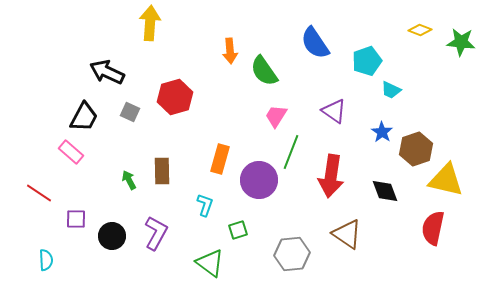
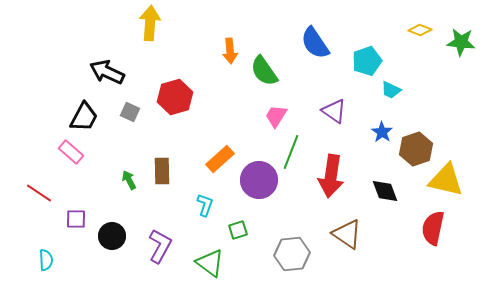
orange rectangle: rotated 32 degrees clockwise
purple L-shape: moved 4 px right, 13 px down
